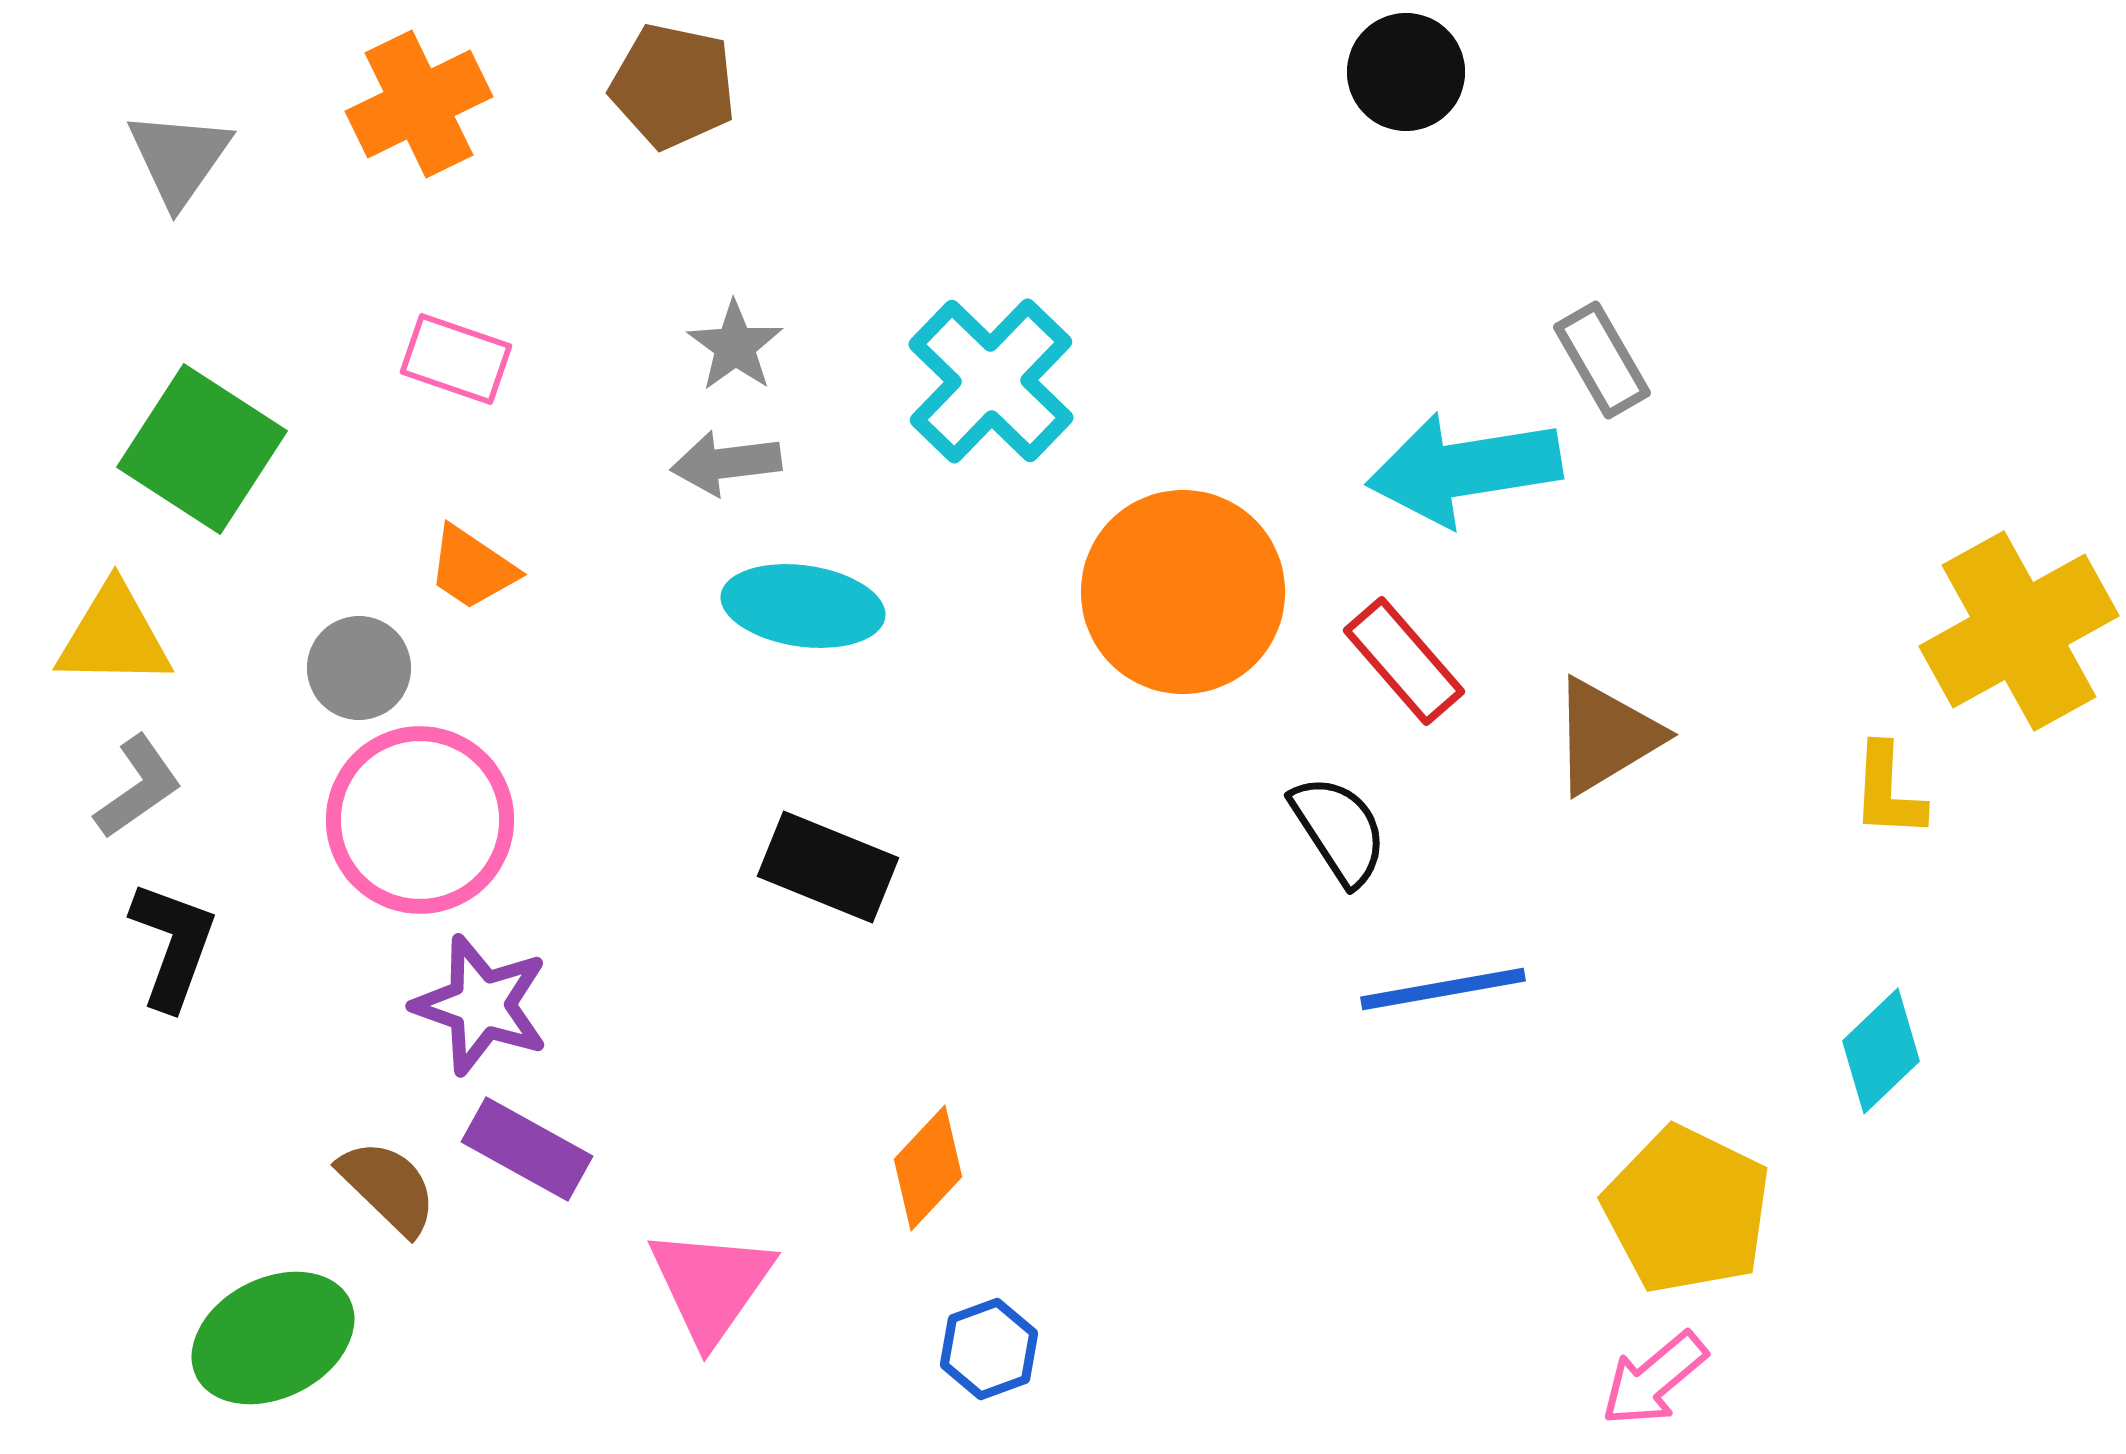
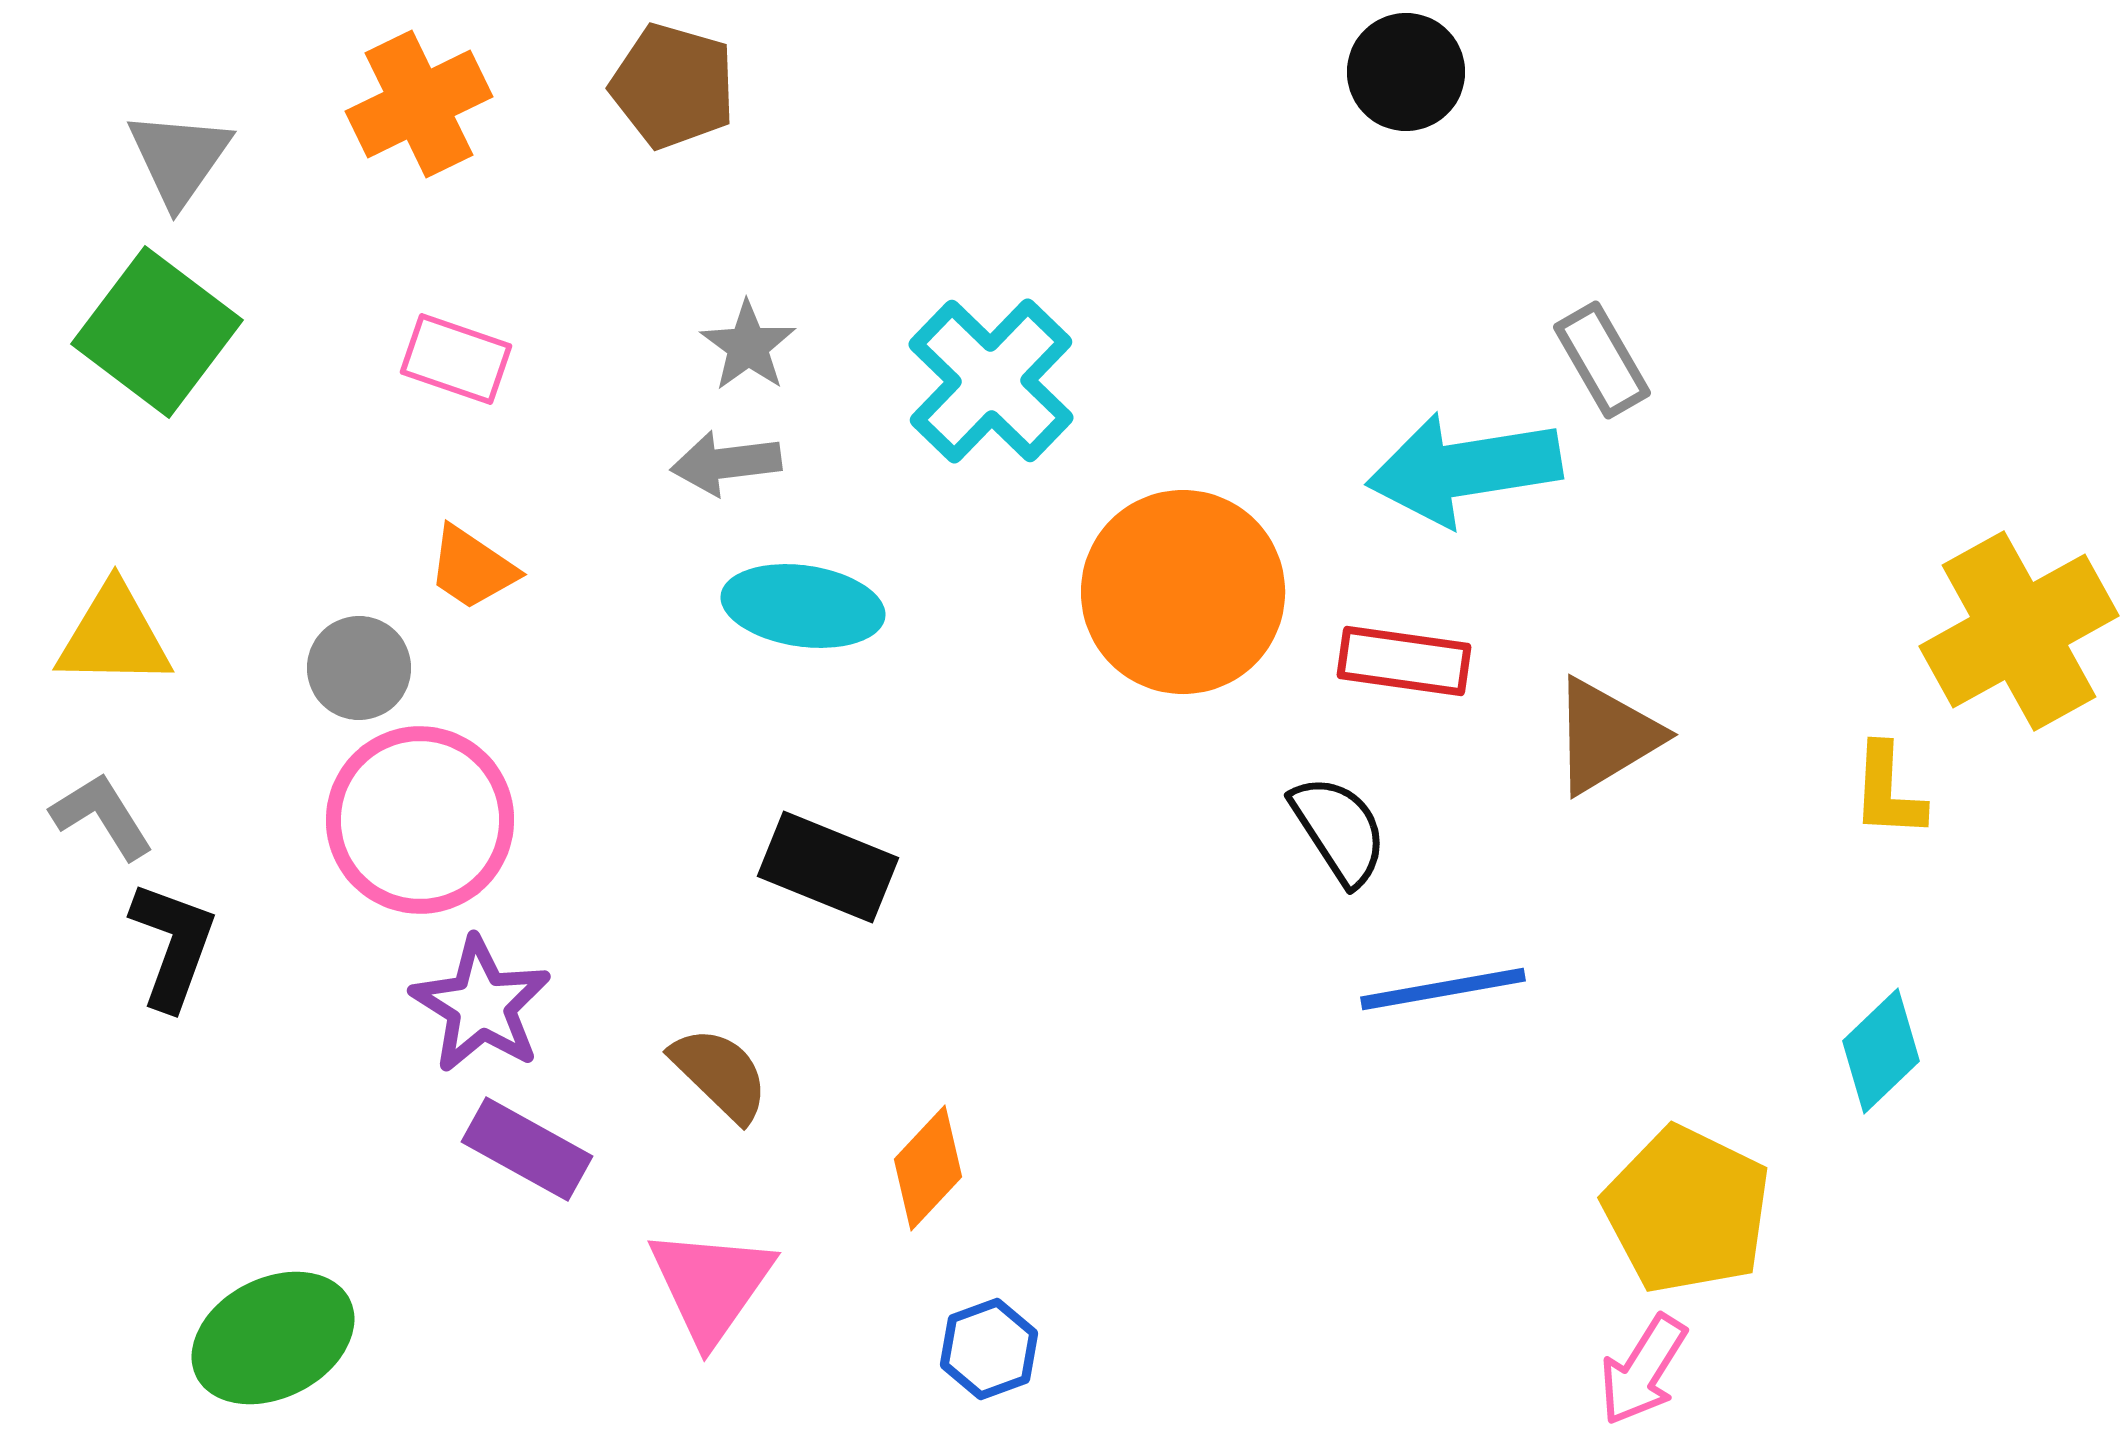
brown pentagon: rotated 4 degrees clockwise
gray star: moved 13 px right
green square: moved 45 px left, 117 px up; rotated 4 degrees clockwise
red rectangle: rotated 41 degrees counterclockwise
gray L-shape: moved 36 px left, 29 px down; rotated 87 degrees counterclockwise
purple star: rotated 13 degrees clockwise
brown semicircle: moved 332 px right, 113 px up
pink arrow: moved 11 px left, 9 px up; rotated 18 degrees counterclockwise
